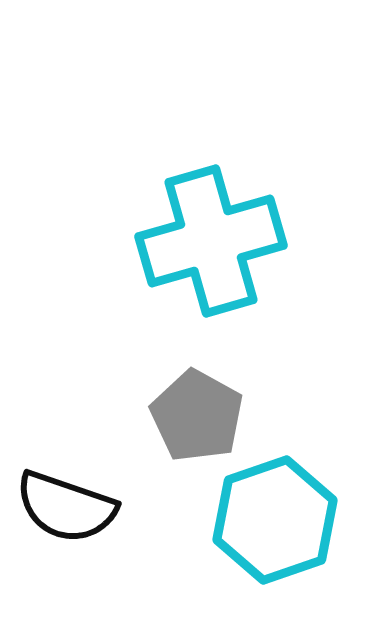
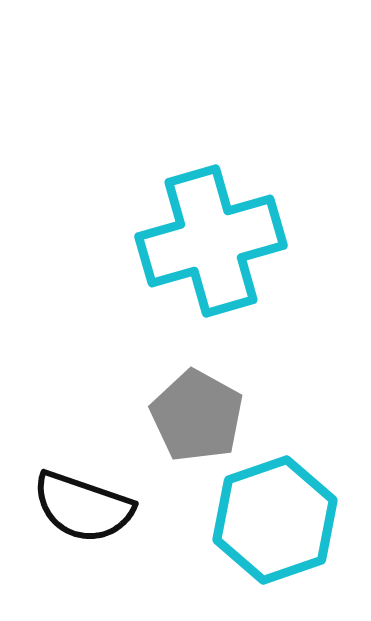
black semicircle: moved 17 px right
